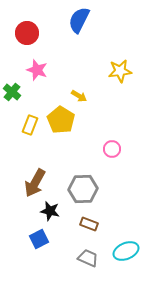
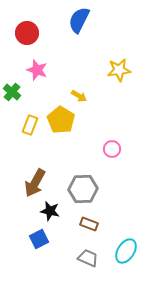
yellow star: moved 1 px left, 1 px up
cyan ellipse: rotated 35 degrees counterclockwise
